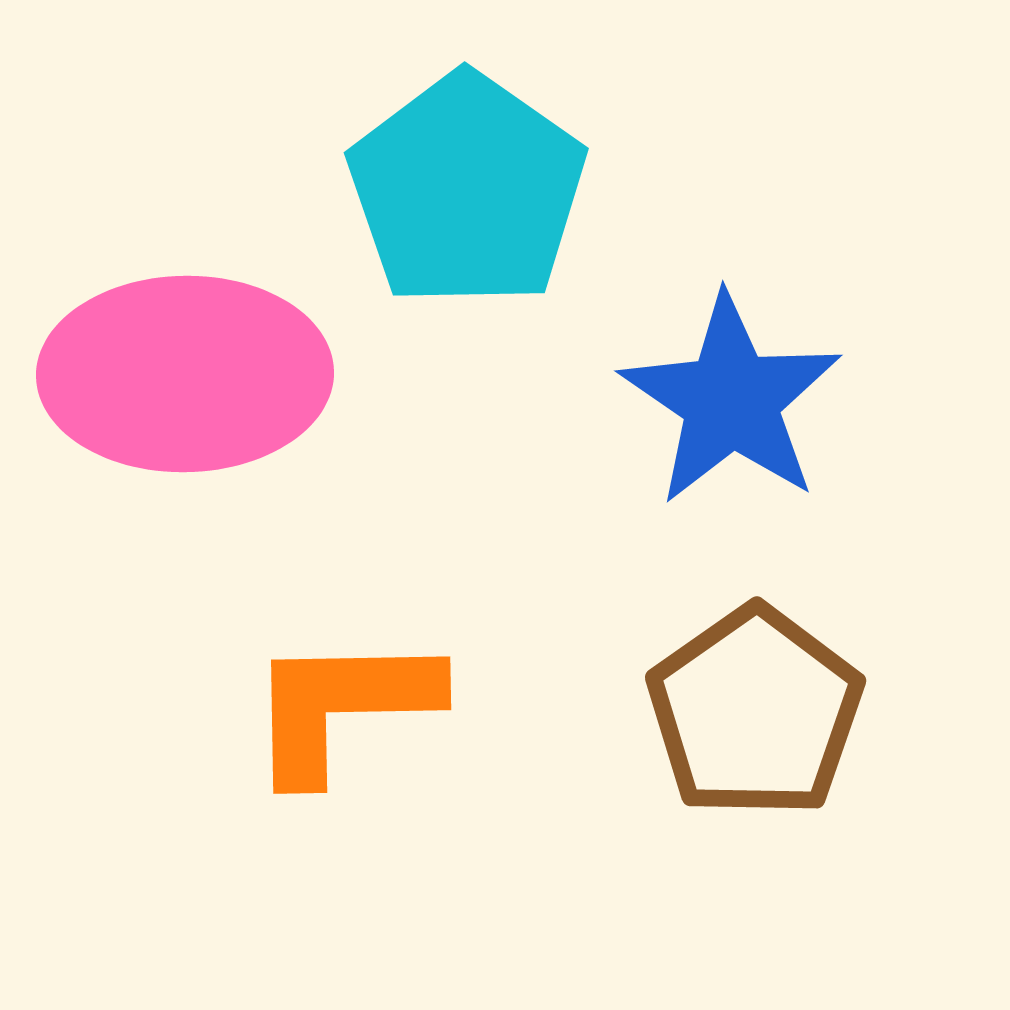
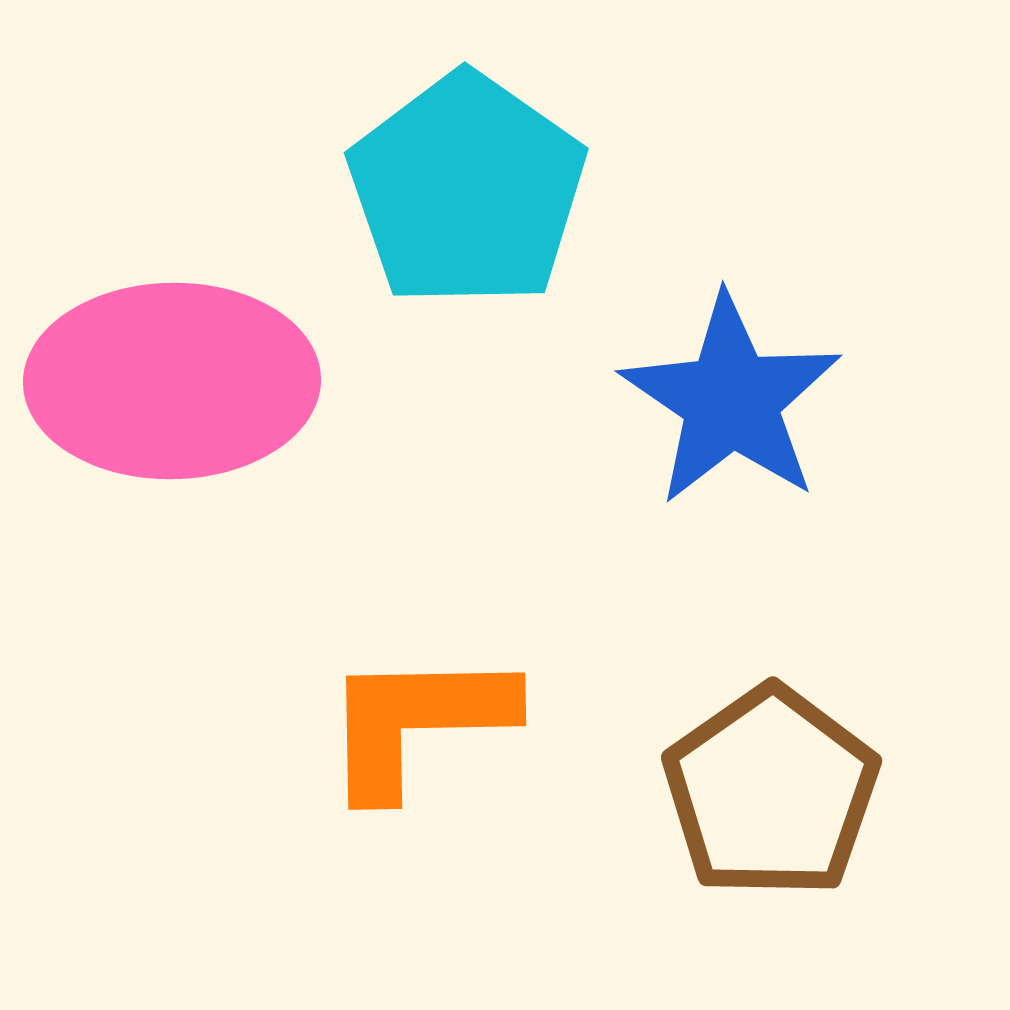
pink ellipse: moved 13 px left, 7 px down
orange L-shape: moved 75 px right, 16 px down
brown pentagon: moved 16 px right, 80 px down
